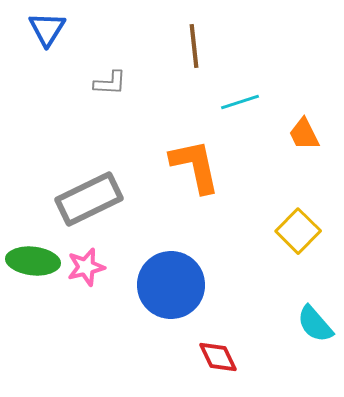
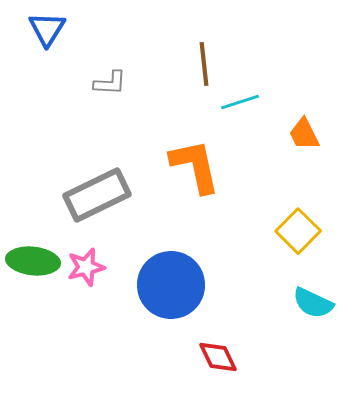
brown line: moved 10 px right, 18 px down
gray rectangle: moved 8 px right, 4 px up
cyan semicircle: moved 2 px left, 21 px up; rotated 24 degrees counterclockwise
